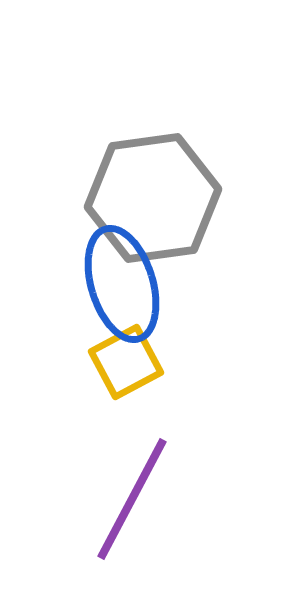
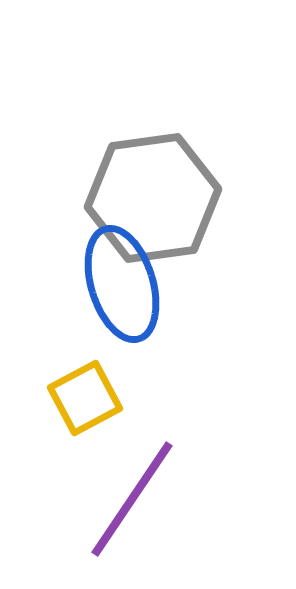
yellow square: moved 41 px left, 36 px down
purple line: rotated 6 degrees clockwise
